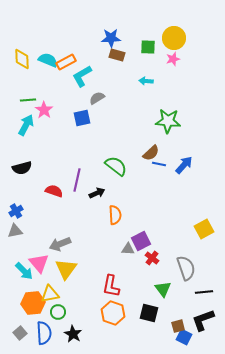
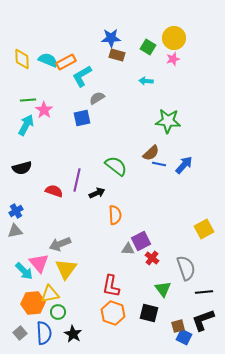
green square at (148, 47): rotated 28 degrees clockwise
